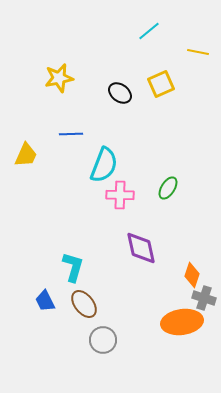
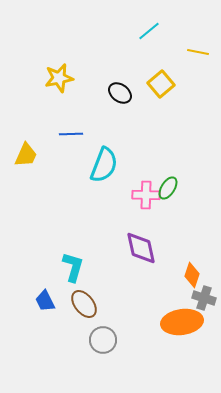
yellow square: rotated 16 degrees counterclockwise
pink cross: moved 26 px right
